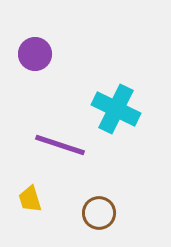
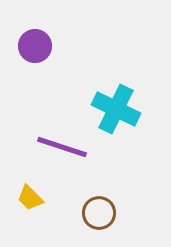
purple circle: moved 8 px up
purple line: moved 2 px right, 2 px down
yellow trapezoid: moved 1 px up; rotated 28 degrees counterclockwise
